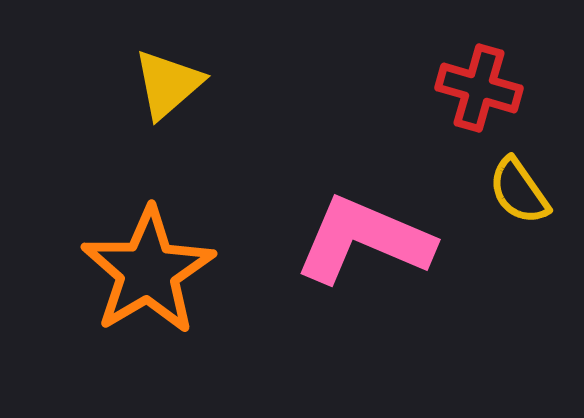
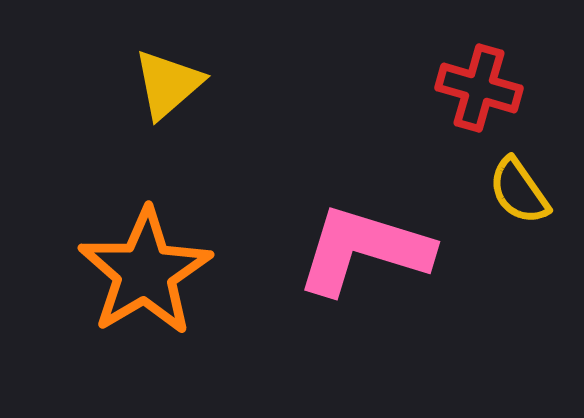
pink L-shape: moved 10 px down; rotated 6 degrees counterclockwise
orange star: moved 3 px left, 1 px down
